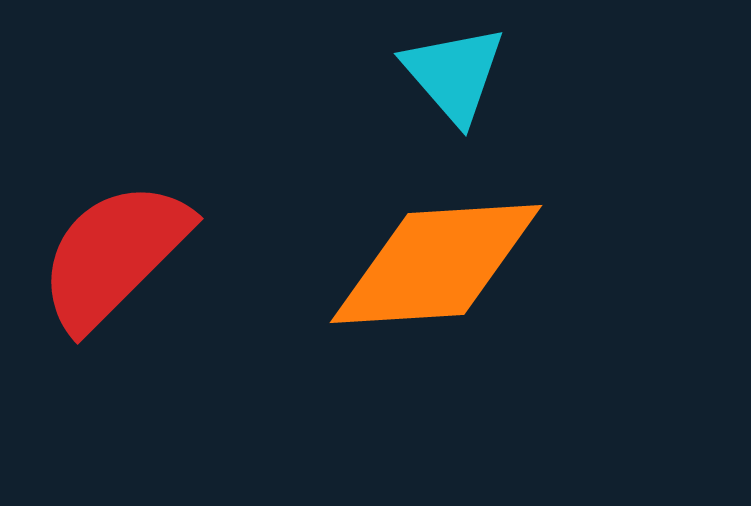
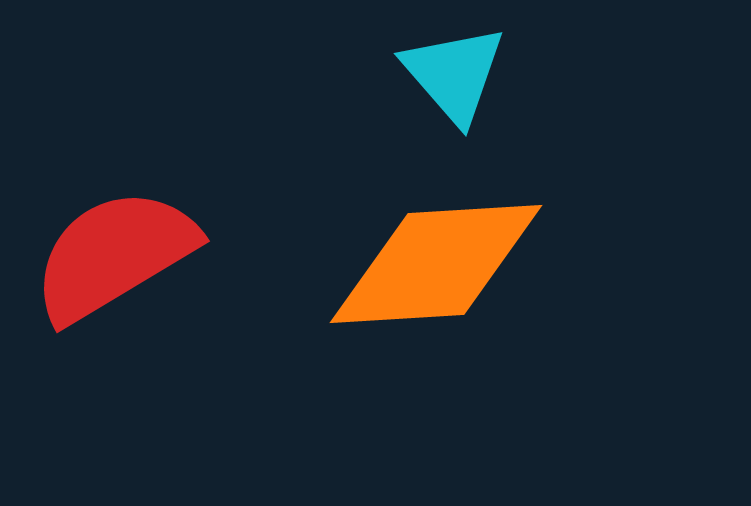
red semicircle: rotated 14 degrees clockwise
